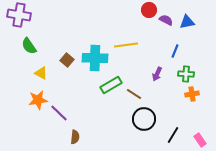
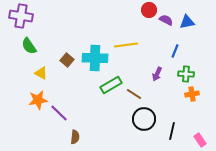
purple cross: moved 2 px right, 1 px down
black line: moved 1 px left, 4 px up; rotated 18 degrees counterclockwise
